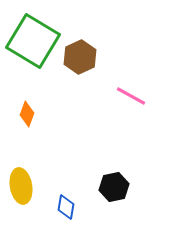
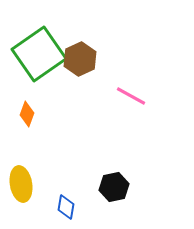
green square: moved 6 px right, 13 px down; rotated 24 degrees clockwise
brown hexagon: moved 2 px down
yellow ellipse: moved 2 px up
